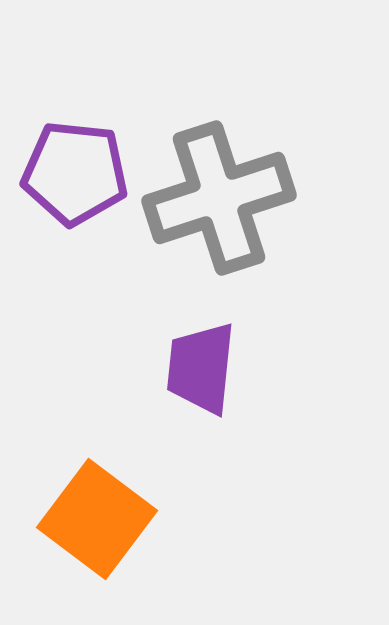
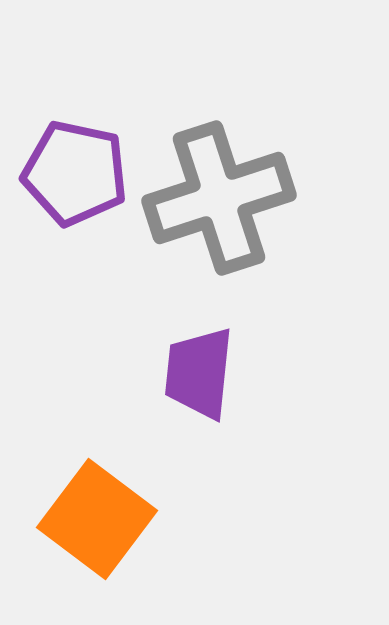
purple pentagon: rotated 6 degrees clockwise
purple trapezoid: moved 2 px left, 5 px down
